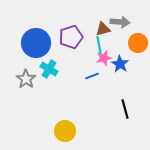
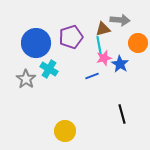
gray arrow: moved 2 px up
black line: moved 3 px left, 5 px down
